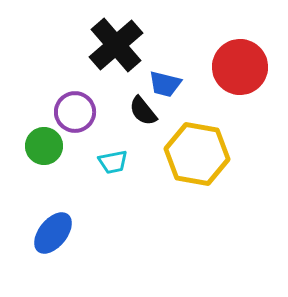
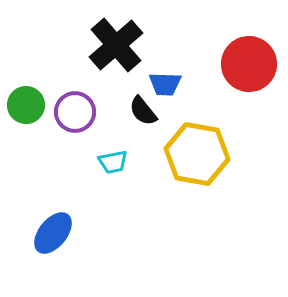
red circle: moved 9 px right, 3 px up
blue trapezoid: rotated 12 degrees counterclockwise
green circle: moved 18 px left, 41 px up
